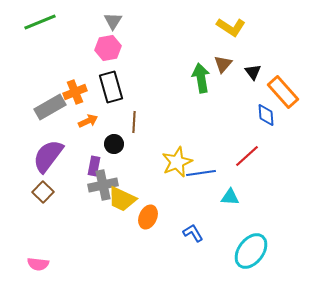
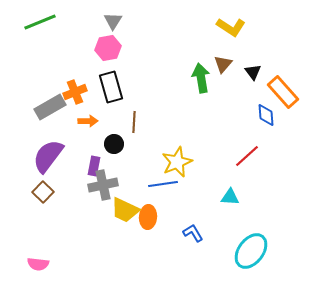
orange arrow: rotated 24 degrees clockwise
blue line: moved 38 px left, 11 px down
yellow trapezoid: moved 3 px right, 11 px down
orange ellipse: rotated 20 degrees counterclockwise
